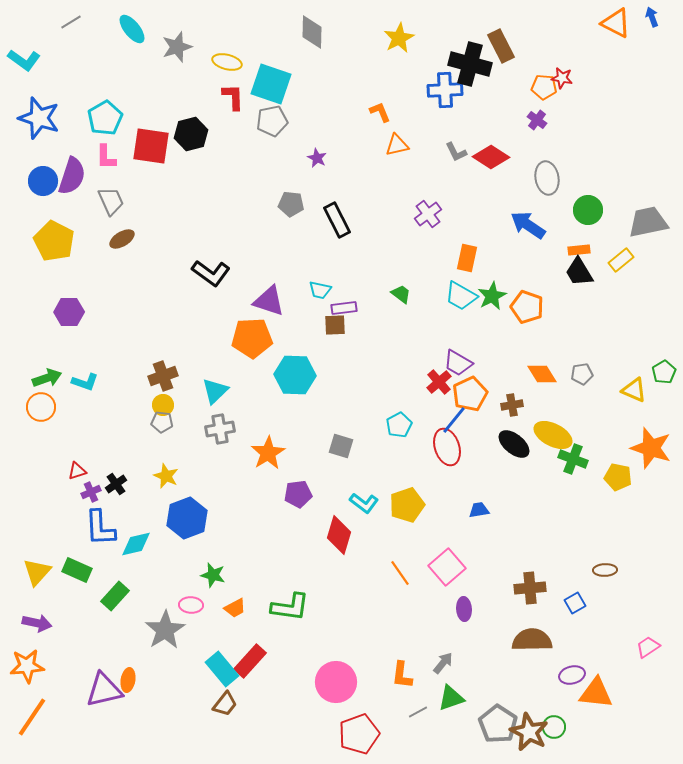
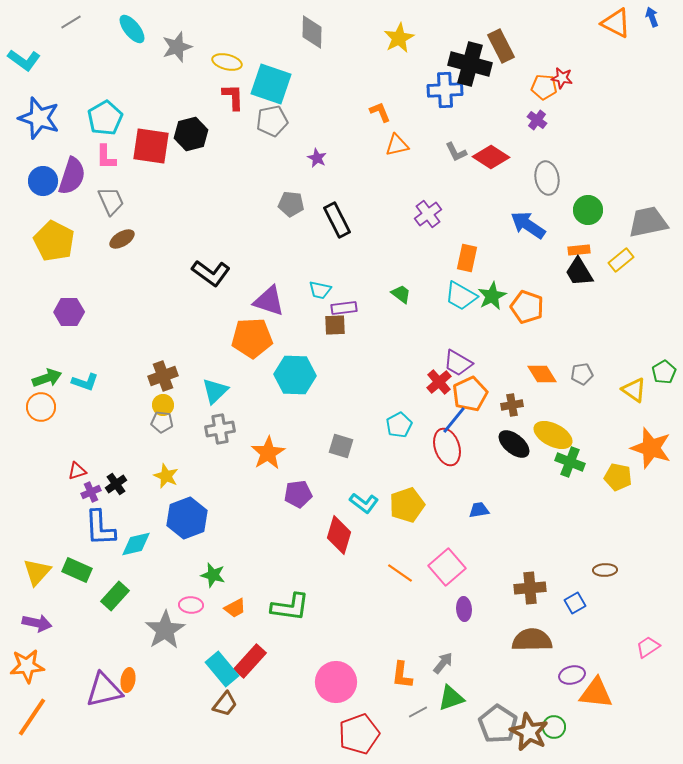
yellow triangle at (634, 390): rotated 12 degrees clockwise
green cross at (573, 459): moved 3 px left, 3 px down
orange line at (400, 573): rotated 20 degrees counterclockwise
